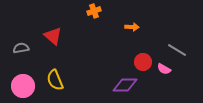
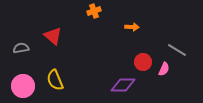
pink semicircle: rotated 96 degrees counterclockwise
purple diamond: moved 2 px left
